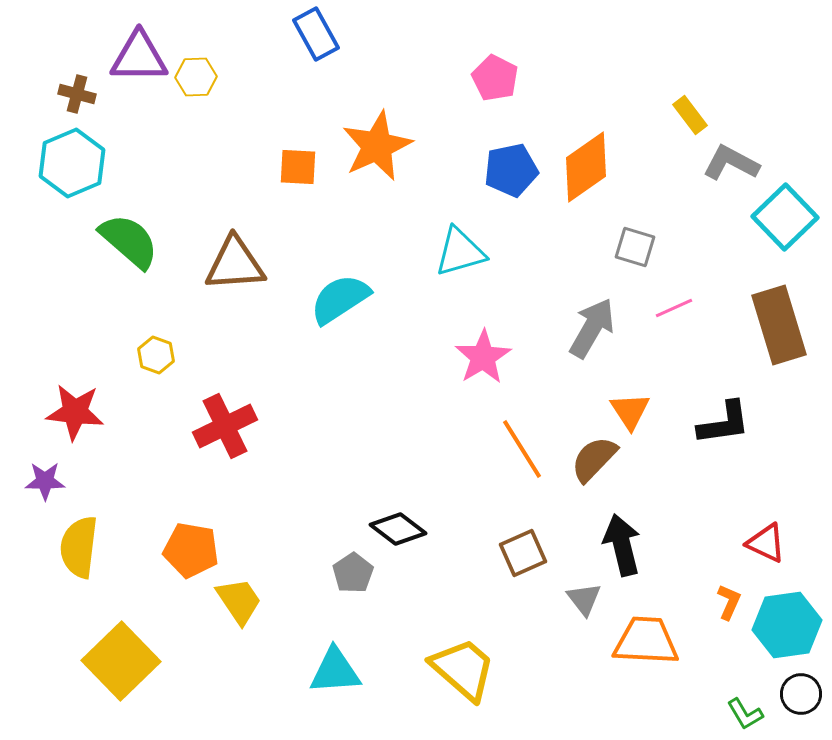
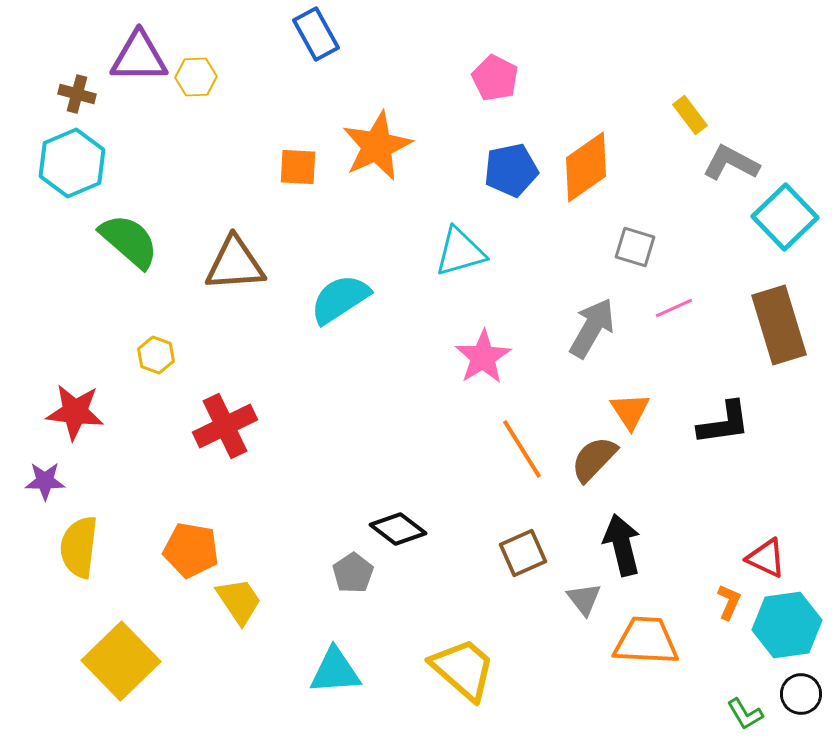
red triangle at (766, 543): moved 15 px down
